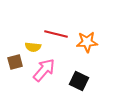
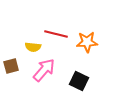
brown square: moved 4 px left, 4 px down
